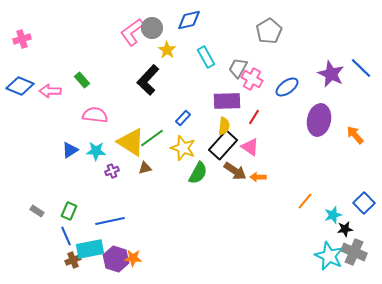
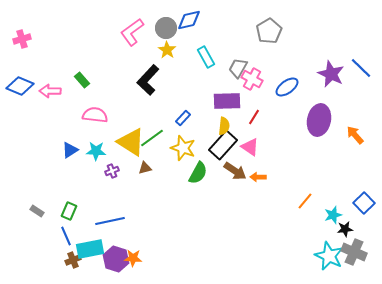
gray circle at (152, 28): moved 14 px right
